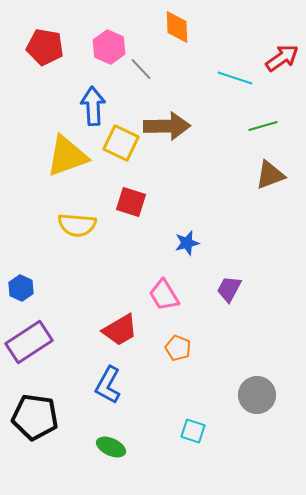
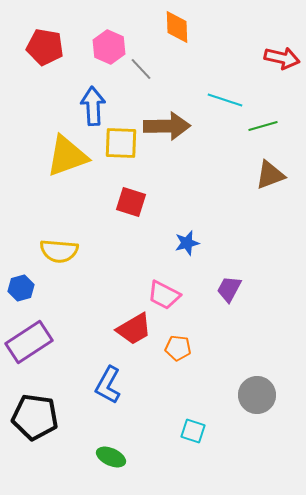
red arrow: rotated 48 degrees clockwise
cyan line: moved 10 px left, 22 px down
yellow square: rotated 24 degrees counterclockwise
yellow semicircle: moved 18 px left, 26 px down
blue hexagon: rotated 20 degrees clockwise
pink trapezoid: rotated 32 degrees counterclockwise
red trapezoid: moved 14 px right, 1 px up
orange pentagon: rotated 15 degrees counterclockwise
green ellipse: moved 10 px down
